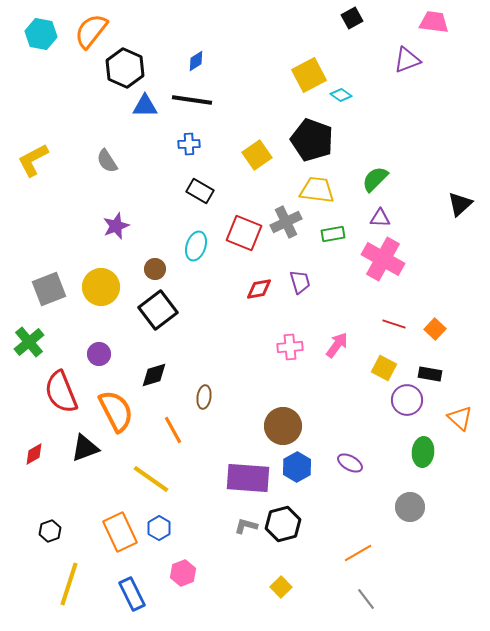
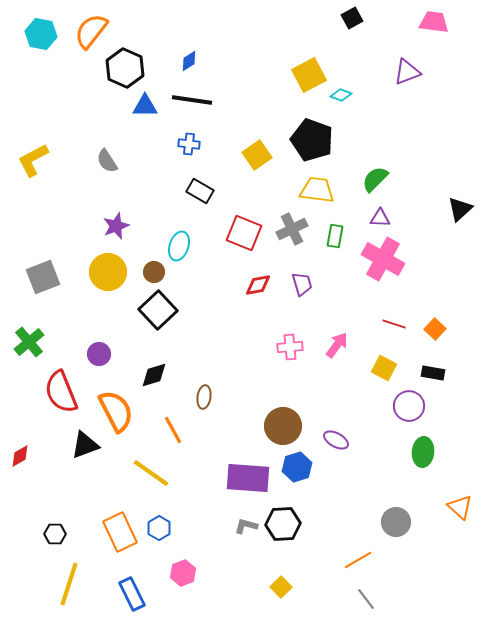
purple triangle at (407, 60): moved 12 px down
blue diamond at (196, 61): moved 7 px left
cyan diamond at (341, 95): rotated 15 degrees counterclockwise
blue cross at (189, 144): rotated 10 degrees clockwise
black triangle at (460, 204): moved 5 px down
gray cross at (286, 222): moved 6 px right, 7 px down
green rectangle at (333, 234): moved 2 px right, 2 px down; rotated 70 degrees counterclockwise
cyan ellipse at (196, 246): moved 17 px left
brown circle at (155, 269): moved 1 px left, 3 px down
purple trapezoid at (300, 282): moved 2 px right, 2 px down
yellow circle at (101, 287): moved 7 px right, 15 px up
gray square at (49, 289): moved 6 px left, 12 px up
red diamond at (259, 289): moved 1 px left, 4 px up
black square at (158, 310): rotated 6 degrees counterclockwise
black rectangle at (430, 374): moved 3 px right, 1 px up
purple circle at (407, 400): moved 2 px right, 6 px down
orange triangle at (460, 418): moved 89 px down
black triangle at (85, 448): moved 3 px up
red diamond at (34, 454): moved 14 px left, 2 px down
purple ellipse at (350, 463): moved 14 px left, 23 px up
blue hexagon at (297, 467): rotated 12 degrees clockwise
yellow line at (151, 479): moved 6 px up
gray circle at (410, 507): moved 14 px left, 15 px down
black hexagon at (283, 524): rotated 12 degrees clockwise
black hexagon at (50, 531): moved 5 px right, 3 px down; rotated 20 degrees clockwise
orange line at (358, 553): moved 7 px down
